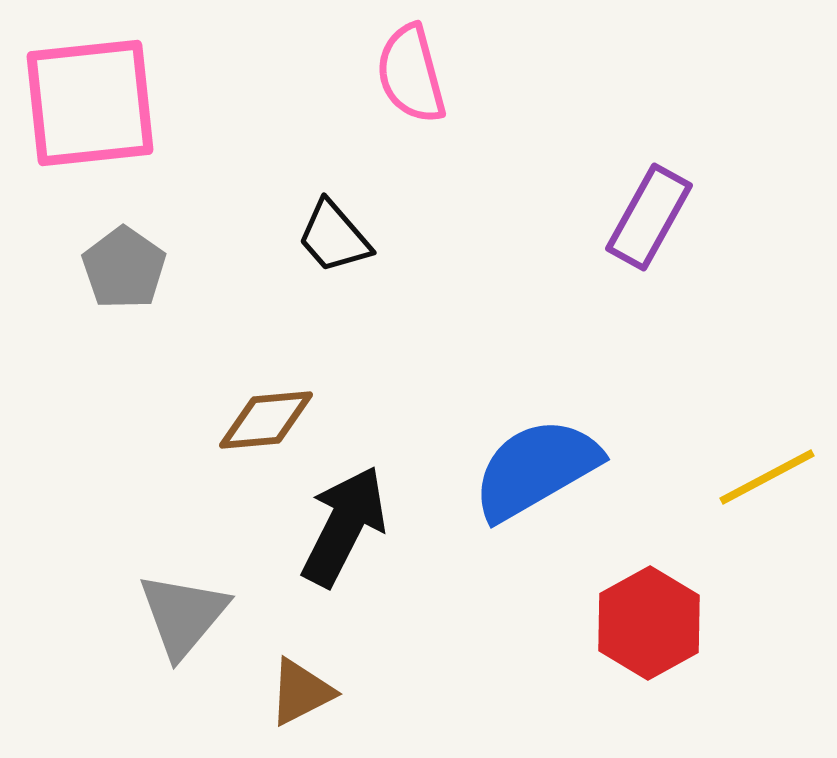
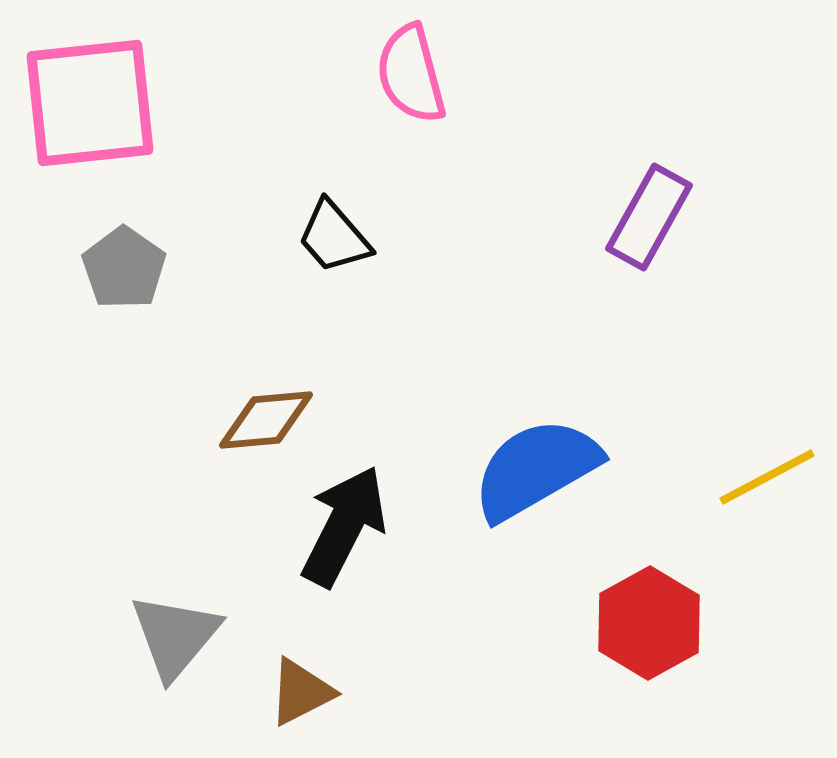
gray triangle: moved 8 px left, 21 px down
